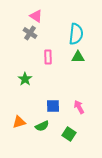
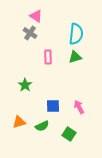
green triangle: moved 3 px left; rotated 16 degrees counterclockwise
green star: moved 6 px down
